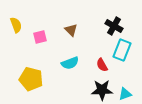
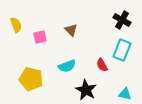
black cross: moved 8 px right, 6 px up
cyan semicircle: moved 3 px left, 3 px down
black star: moved 16 px left; rotated 30 degrees clockwise
cyan triangle: rotated 32 degrees clockwise
